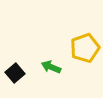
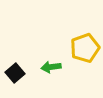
green arrow: rotated 30 degrees counterclockwise
